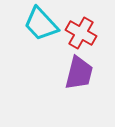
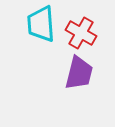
cyan trapezoid: rotated 39 degrees clockwise
